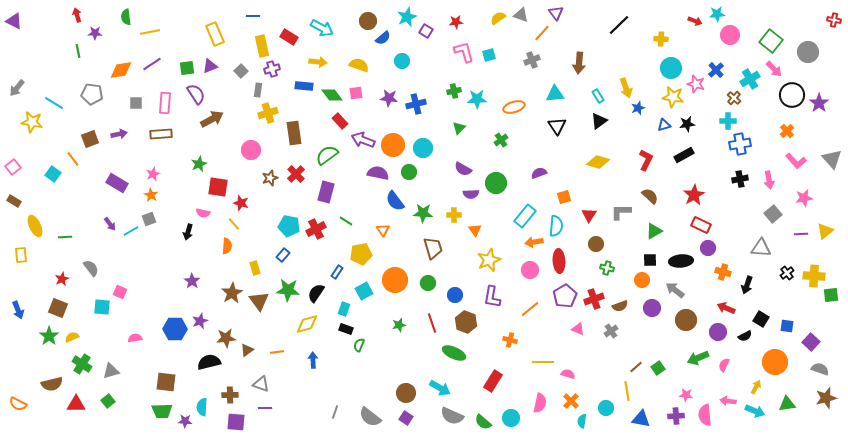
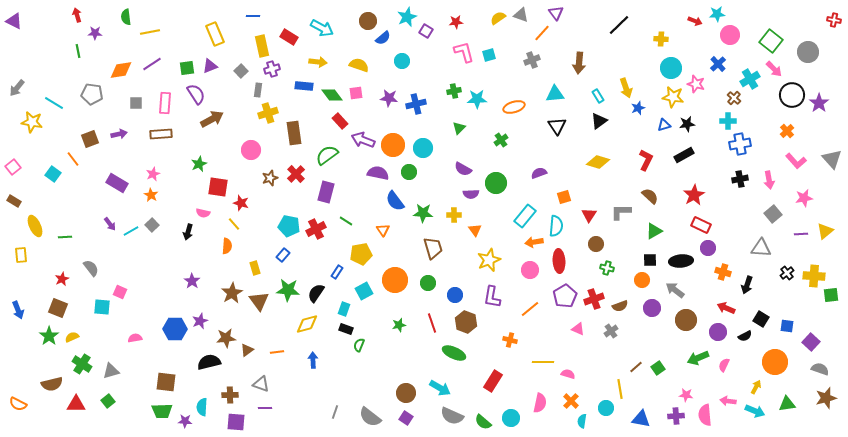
blue cross at (716, 70): moved 2 px right, 6 px up
gray square at (149, 219): moved 3 px right, 6 px down; rotated 24 degrees counterclockwise
yellow line at (627, 391): moved 7 px left, 2 px up
